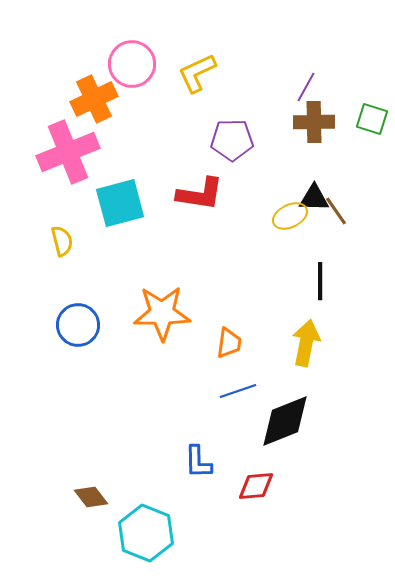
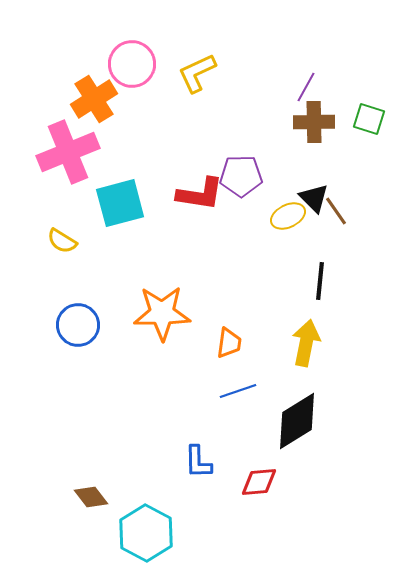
orange cross: rotated 6 degrees counterclockwise
green square: moved 3 px left
purple pentagon: moved 9 px right, 36 px down
black triangle: rotated 44 degrees clockwise
yellow ellipse: moved 2 px left
yellow semicircle: rotated 136 degrees clockwise
black line: rotated 6 degrees clockwise
black diamond: moved 12 px right; rotated 10 degrees counterclockwise
red diamond: moved 3 px right, 4 px up
cyan hexagon: rotated 6 degrees clockwise
